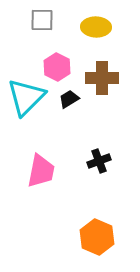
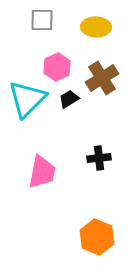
pink hexagon: rotated 8 degrees clockwise
brown cross: rotated 32 degrees counterclockwise
cyan triangle: moved 1 px right, 2 px down
black cross: moved 3 px up; rotated 15 degrees clockwise
pink trapezoid: moved 1 px right, 1 px down
